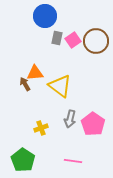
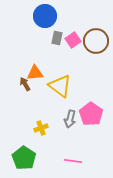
pink pentagon: moved 2 px left, 10 px up
green pentagon: moved 1 px right, 2 px up
